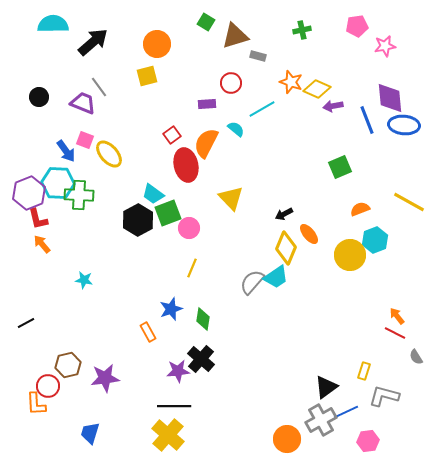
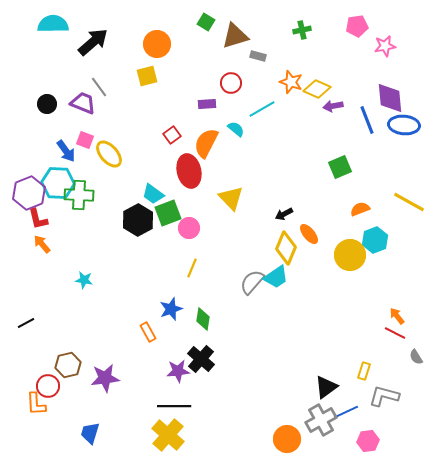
black circle at (39, 97): moved 8 px right, 7 px down
red ellipse at (186, 165): moved 3 px right, 6 px down
